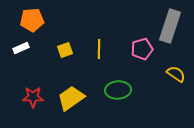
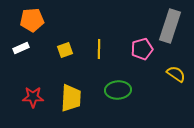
yellow trapezoid: rotated 128 degrees clockwise
